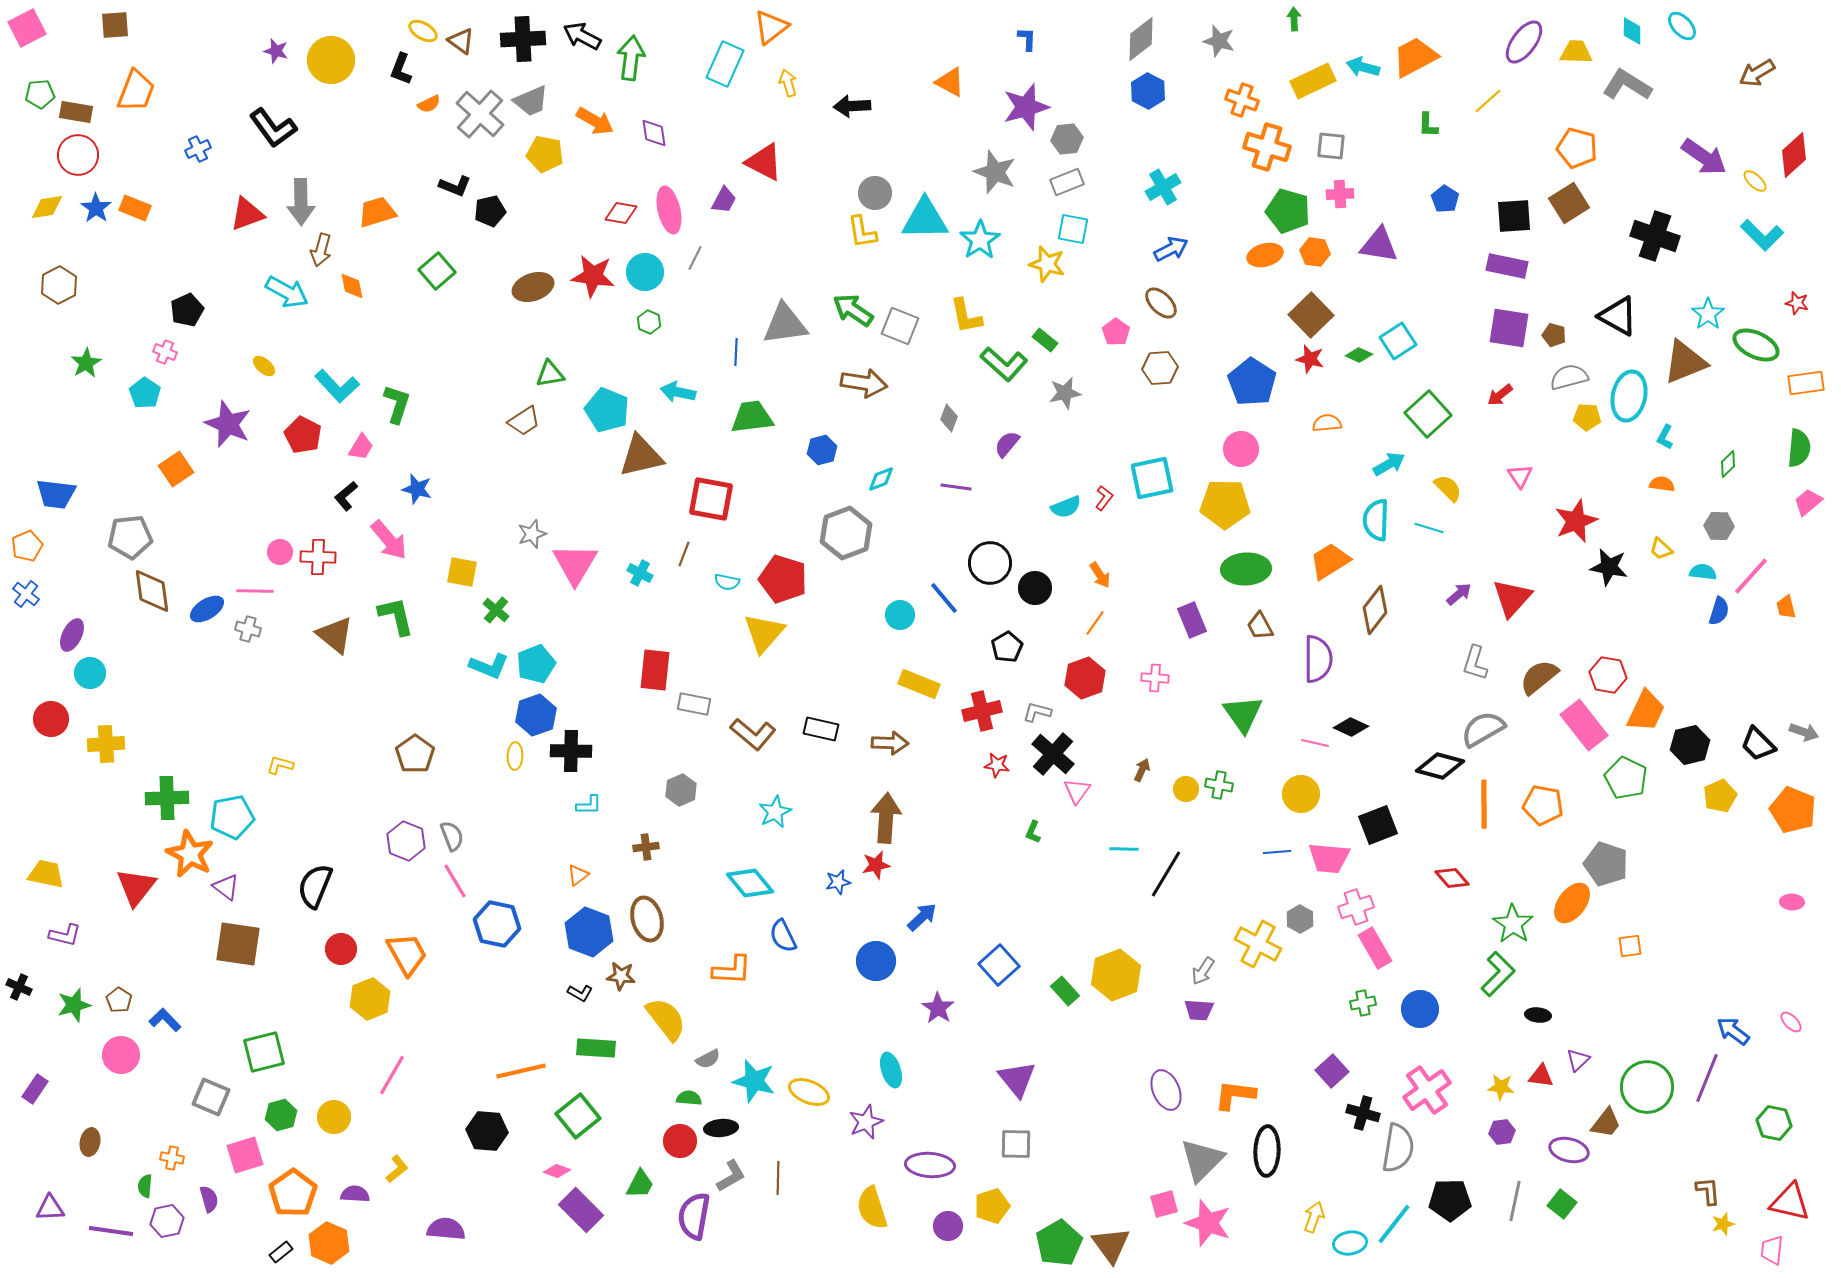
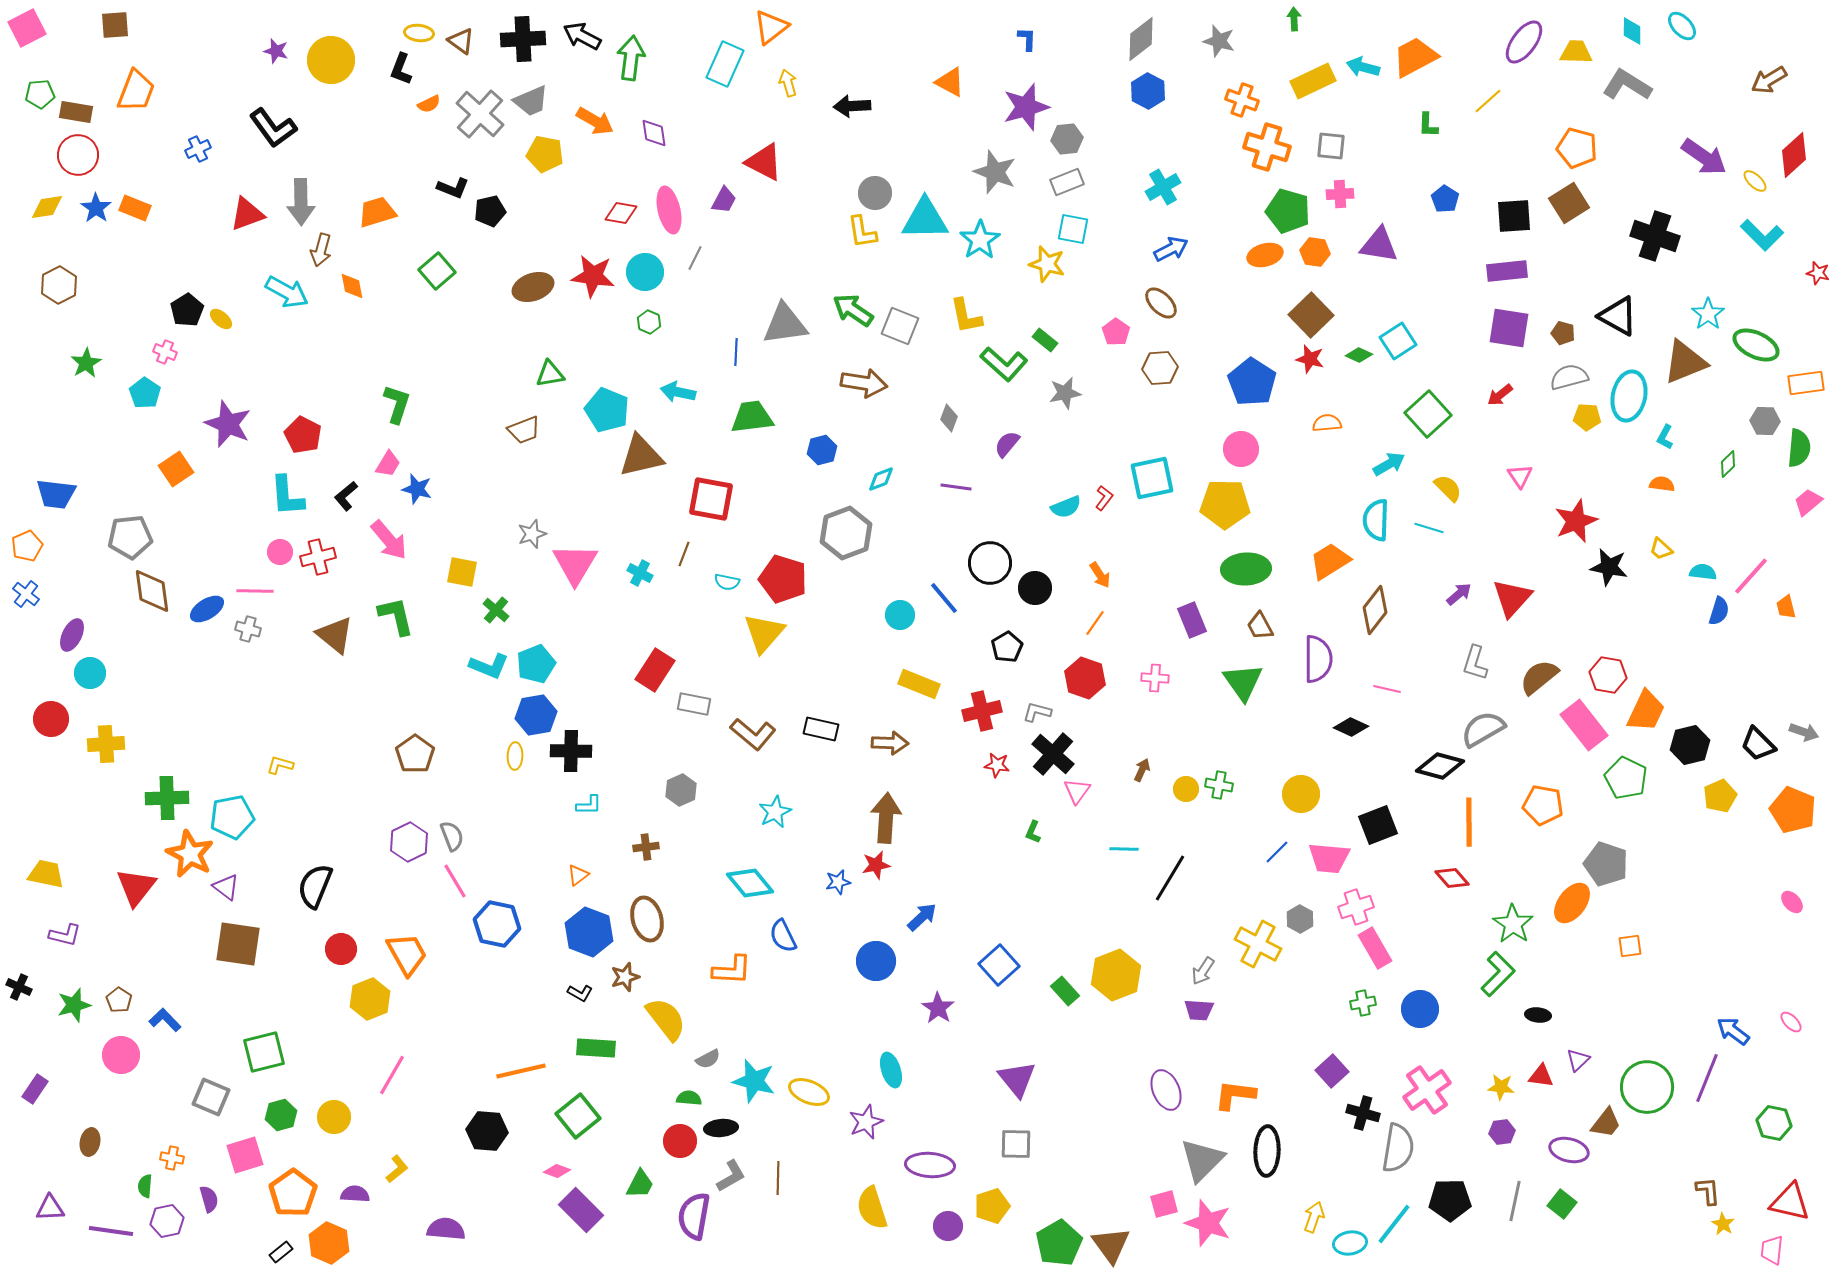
yellow ellipse at (423, 31): moved 4 px left, 2 px down; rotated 24 degrees counterclockwise
brown arrow at (1757, 73): moved 12 px right, 7 px down
black L-shape at (455, 186): moved 2 px left, 2 px down
purple rectangle at (1507, 266): moved 5 px down; rotated 18 degrees counterclockwise
red star at (1797, 303): moved 21 px right, 30 px up
black pentagon at (187, 310): rotated 8 degrees counterclockwise
brown pentagon at (1554, 335): moved 9 px right, 2 px up
yellow ellipse at (264, 366): moved 43 px left, 47 px up
cyan L-shape at (337, 386): moved 50 px left, 110 px down; rotated 39 degrees clockwise
brown trapezoid at (524, 421): moved 9 px down; rotated 12 degrees clockwise
pink trapezoid at (361, 447): moved 27 px right, 17 px down
gray hexagon at (1719, 526): moved 46 px right, 105 px up
red cross at (318, 557): rotated 16 degrees counterclockwise
red rectangle at (655, 670): rotated 27 degrees clockwise
red hexagon at (1085, 678): rotated 21 degrees counterclockwise
green triangle at (1243, 714): moved 32 px up
blue hexagon at (536, 715): rotated 9 degrees clockwise
pink line at (1315, 743): moved 72 px right, 54 px up
orange line at (1484, 804): moved 15 px left, 18 px down
purple hexagon at (406, 841): moved 3 px right, 1 px down; rotated 12 degrees clockwise
blue line at (1277, 852): rotated 40 degrees counterclockwise
black line at (1166, 874): moved 4 px right, 4 px down
pink ellipse at (1792, 902): rotated 45 degrees clockwise
brown star at (621, 976): moved 4 px right, 1 px down; rotated 24 degrees counterclockwise
yellow star at (1723, 1224): rotated 25 degrees counterclockwise
